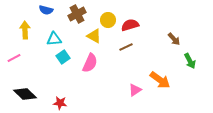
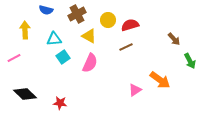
yellow triangle: moved 5 px left
